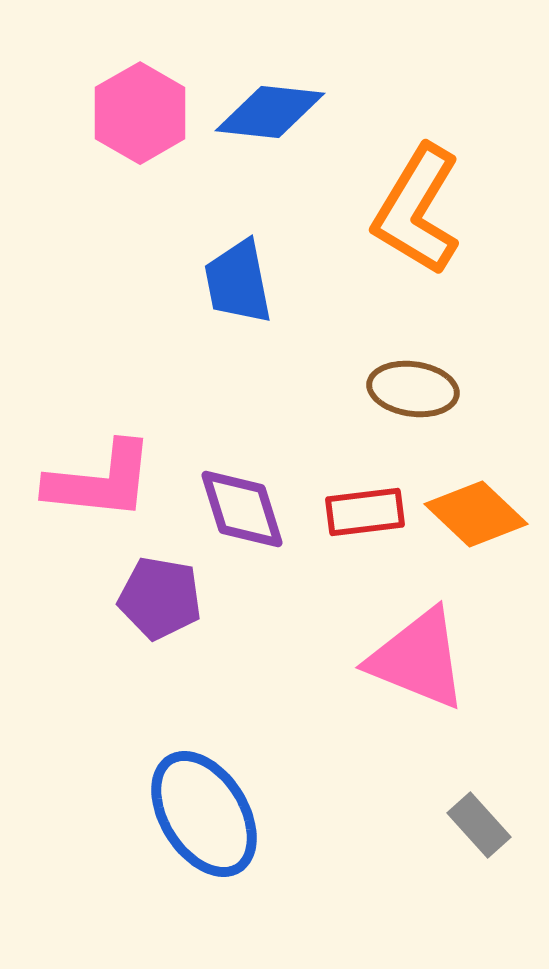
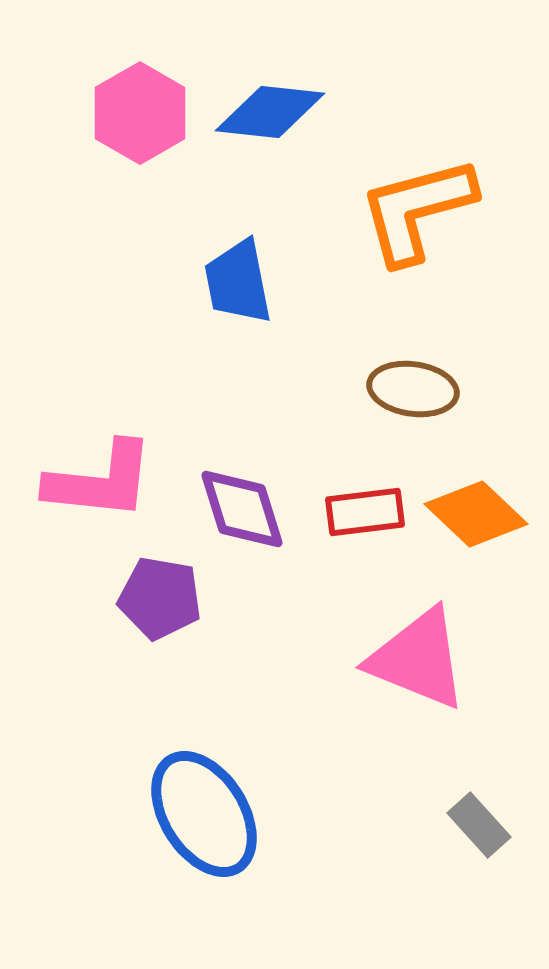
orange L-shape: rotated 44 degrees clockwise
